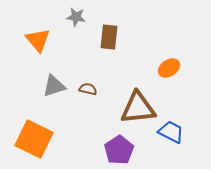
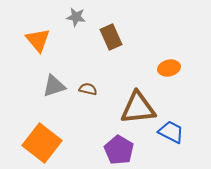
brown rectangle: moved 2 px right; rotated 30 degrees counterclockwise
orange ellipse: rotated 20 degrees clockwise
orange square: moved 8 px right, 4 px down; rotated 12 degrees clockwise
purple pentagon: rotated 8 degrees counterclockwise
